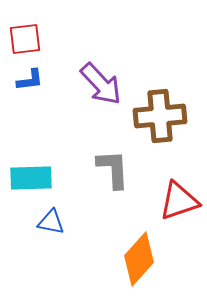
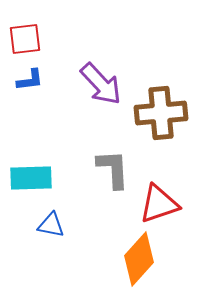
brown cross: moved 1 px right, 3 px up
red triangle: moved 20 px left, 3 px down
blue triangle: moved 3 px down
